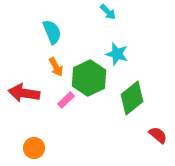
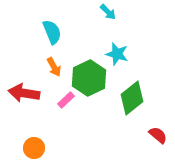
orange arrow: moved 2 px left
